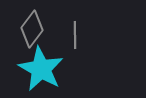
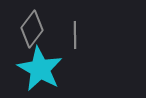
cyan star: moved 1 px left
